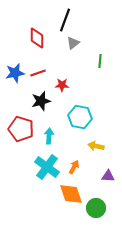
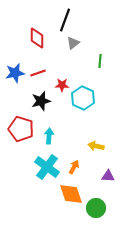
cyan hexagon: moved 3 px right, 19 px up; rotated 15 degrees clockwise
